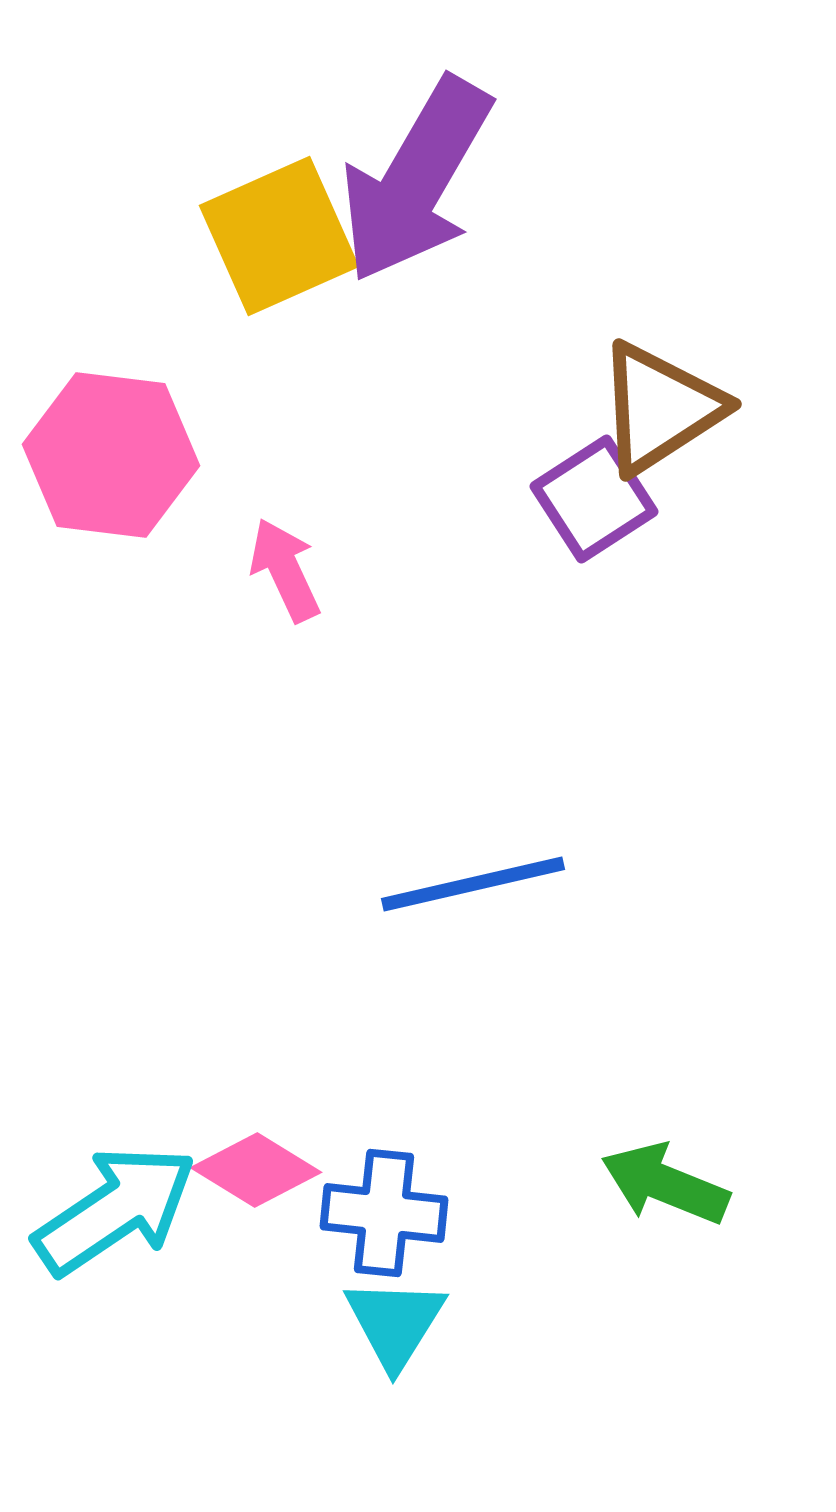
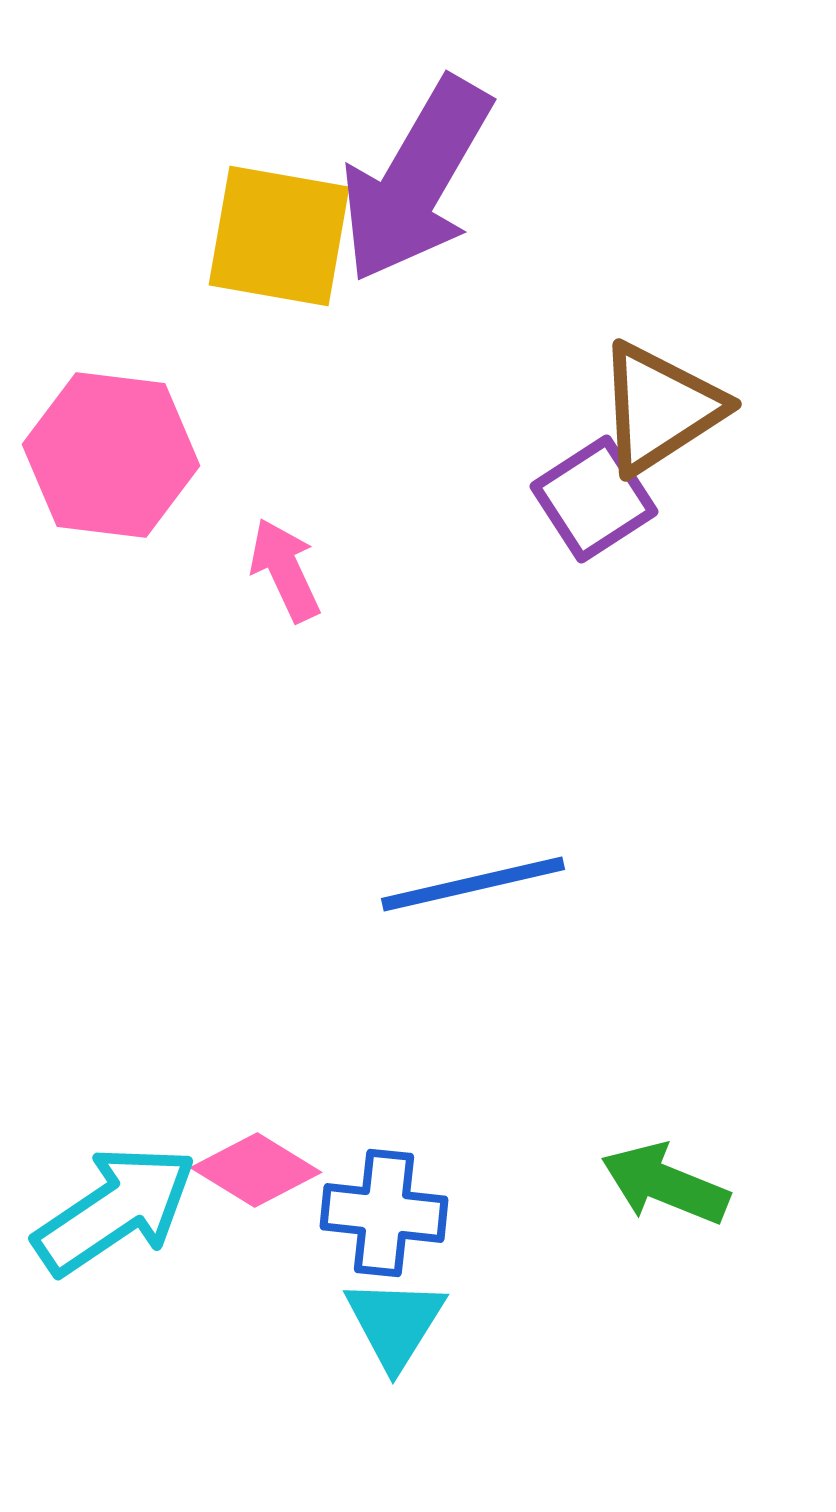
yellow square: rotated 34 degrees clockwise
